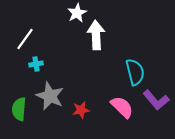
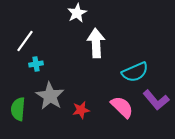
white arrow: moved 8 px down
white line: moved 2 px down
cyan semicircle: rotated 80 degrees clockwise
gray star: rotated 8 degrees clockwise
green semicircle: moved 1 px left
